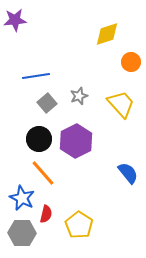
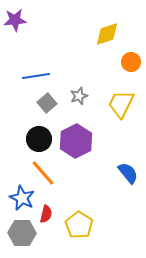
yellow trapezoid: rotated 112 degrees counterclockwise
